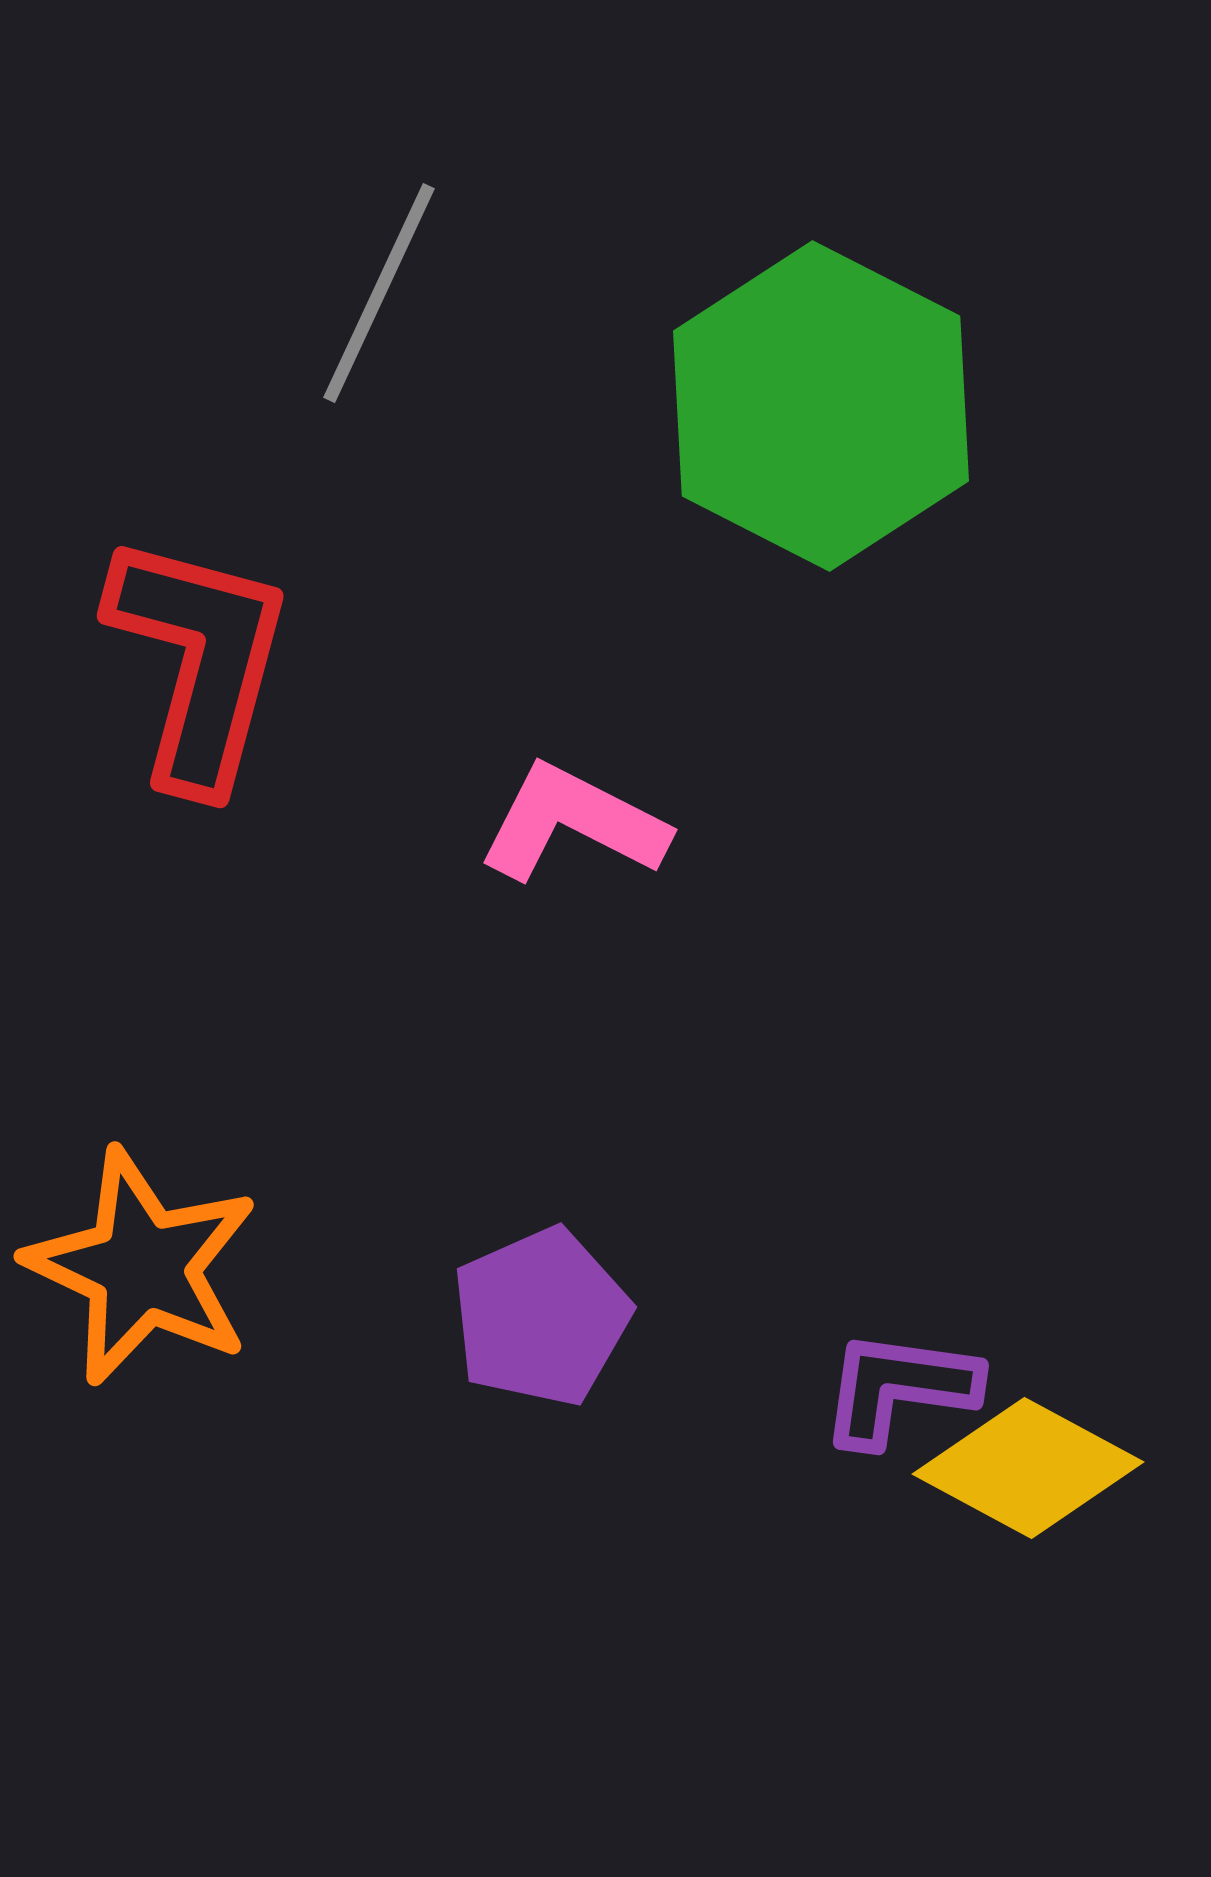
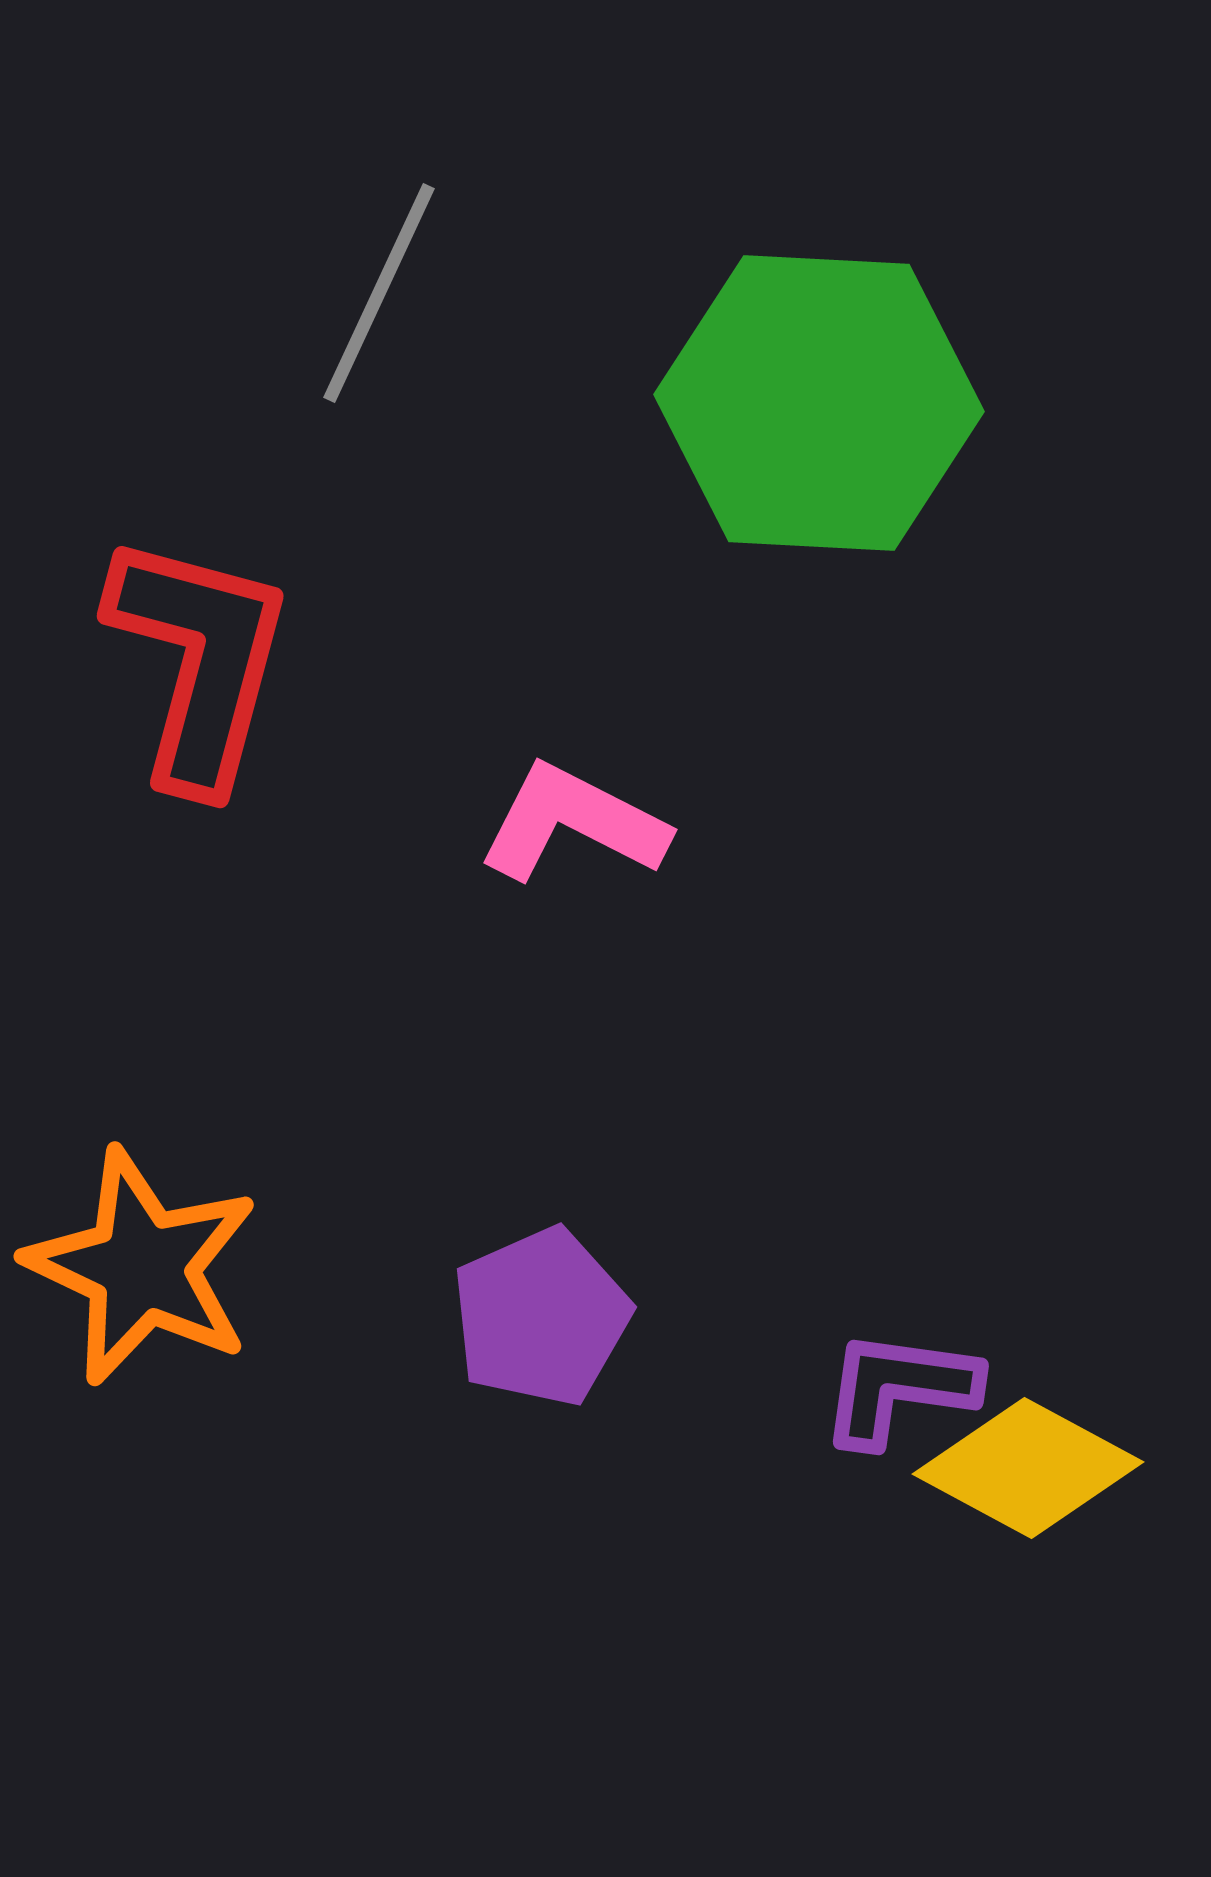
green hexagon: moved 2 px left, 3 px up; rotated 24 degrees counterclockwise
